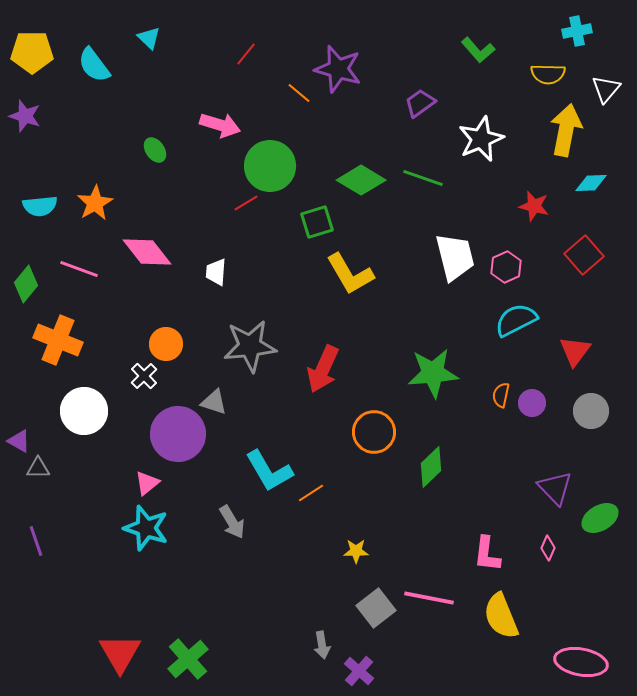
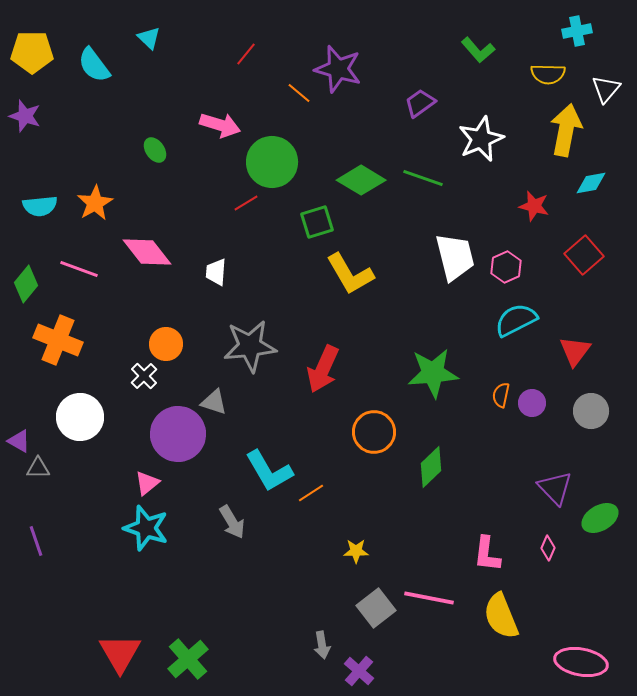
green circle at (270, 166): moved 2 px right, 4 px up
cyan diamond at (591, 183): rotated 8 degrees counterclockwise
white circle at (84, 411): moved 4 px left, 6 px down
